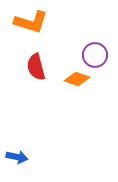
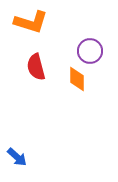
purple circle: moved 5 px left, 4 px up
orange diamond: rotated 70 degrees clockwise
blue arrow: rotated 30 degrees clockwise
